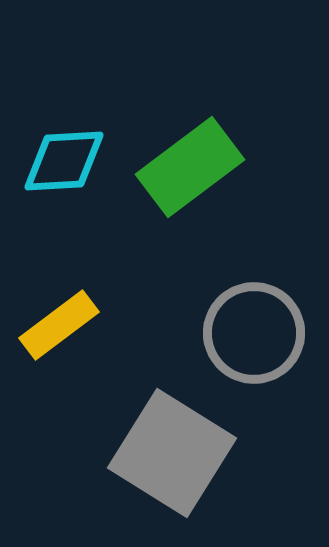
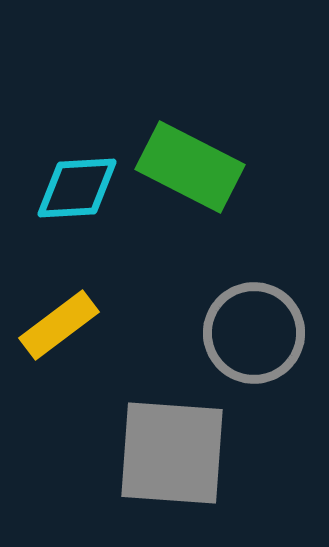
cyan diamond: moved 13 px right, 27 px down
green rectangle: rotated 64 degrees clockwise
gray square: rotated 28 degrees counterclockwise
